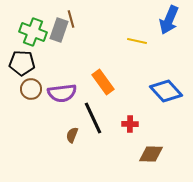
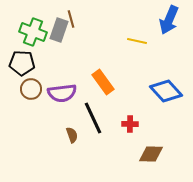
brown semicircle: rotated 140 degrees clockwise
